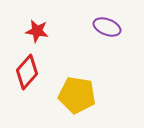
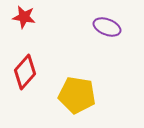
red star: moved 13 px left, 14 px up
red diamond: moved 2 px left
